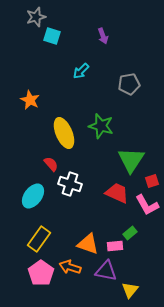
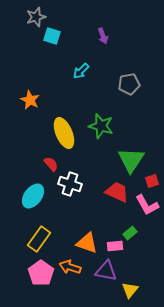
red trapezoid: moved 1 px up
orange triangle: moved 1 px left, 1 px up
